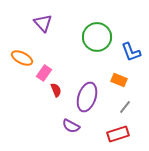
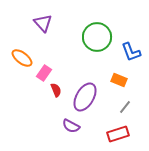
orange ellipse: rotated 10 degrees clockwise
purple ellipse: moved 2 px left; rotated 12 degrees clockwise
